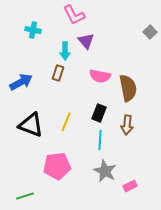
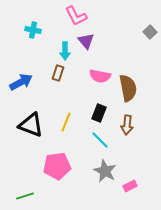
pink L-shape: moved 2 px right, 1 px down
cyan line: rotated 48 degrees counterclockwise
